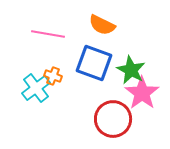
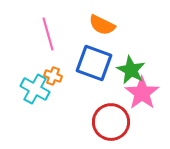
pink line: rotated 64 degrees clockwise
cyan cross: moved 1 px left, 1 px down; rotated 24 degrees counterclockwise
red circle: moved 2 px left, 3 px down
